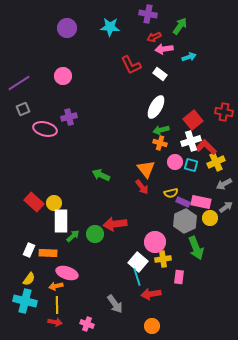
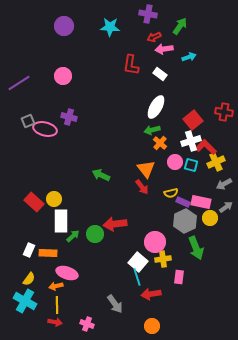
purple circle at (67, 28): moved 3 px left, 2 px up
red L-shape at (131, 65): rotated 35 degrees clockwise
gray square at (23, 109): moved 5 px right, 12 px down
purple cross at (69, 117): rotated 28 degrees clockwise
green arrow at (161, 130): moved 9 px left
orange cross at (160, 143): rotated 24 degrees clockwise
yellow circle at (54, 203): moved 4 px up
cyan cross at (25, 301): rotated 15 degrees clockwise
